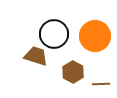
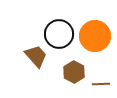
black circle: moved 5 px right
brown trapezoid: rotated 30 degrees clockwise
brown hexagon: moved 1 px right
